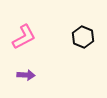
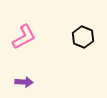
purple arrow: moved 2 px left, 7 px down
